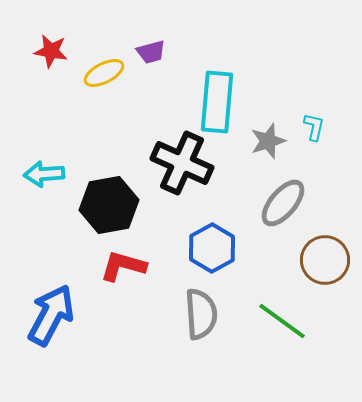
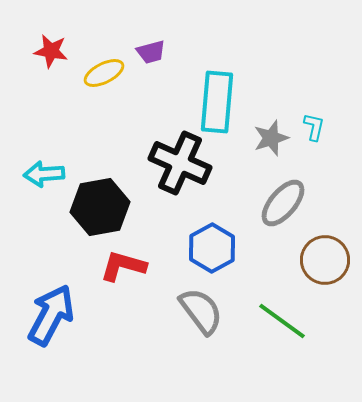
gray star: moved 3 px right, 3 px up
black cross: moved 2 px left
black hexagon: moved 9 px left, 2 px down
gray semicircle: moved 3 px up; rotated 33 degrees counterclockwise
